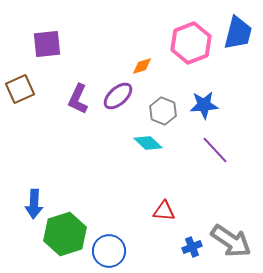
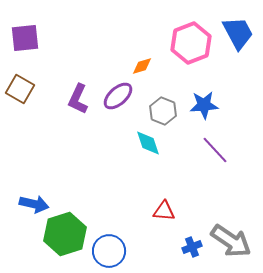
blue trapezoid: rotated 42 degrees counterclockwise
purple square: moved 22 px left, 6 px up
brown square: rotated 36 degrees counterclockwise
cyan diamond: rotated 28 degrees clockwise
blue arrow: rotated 80 degrees counterclockwise
